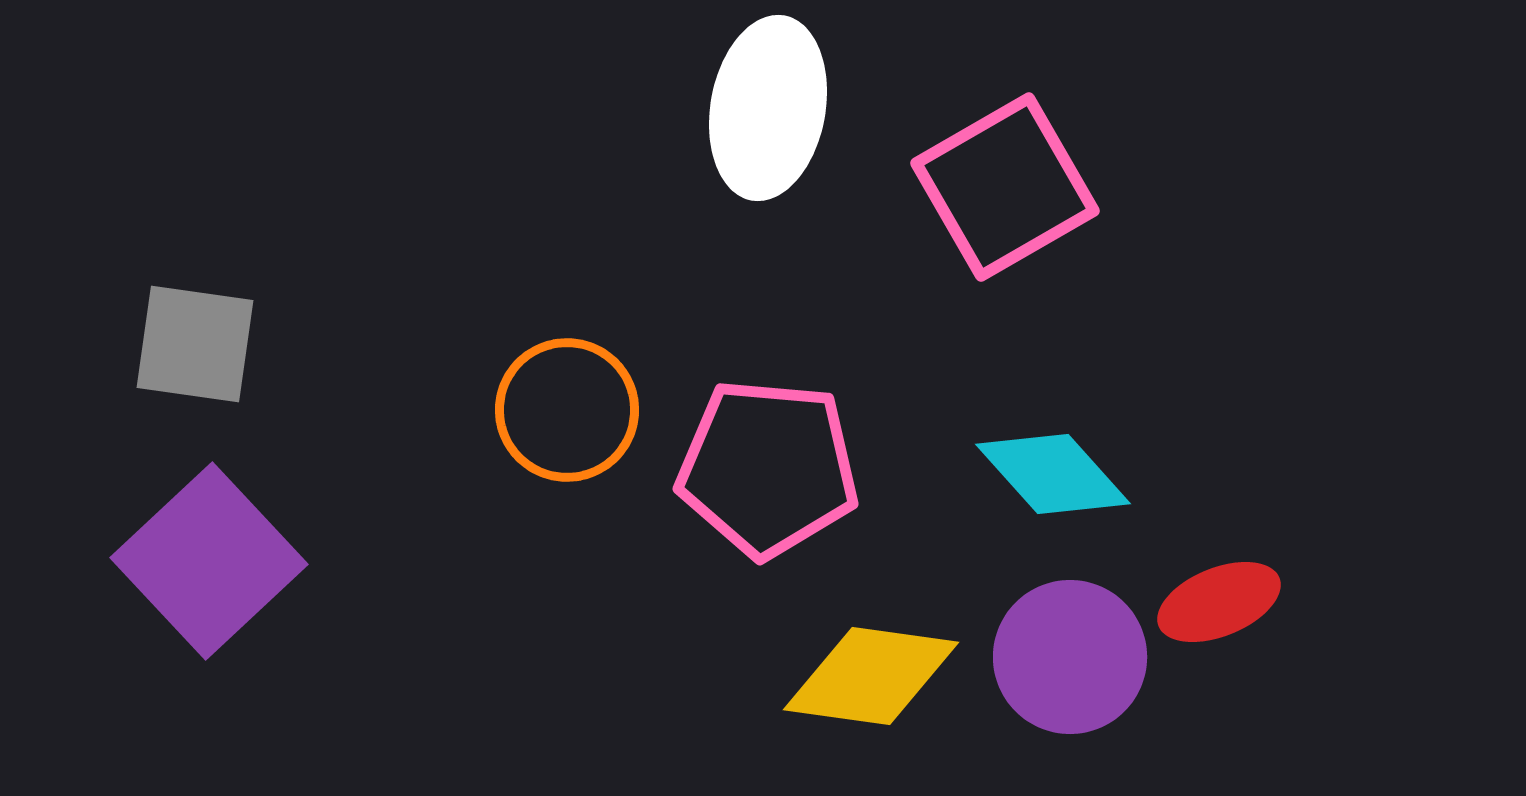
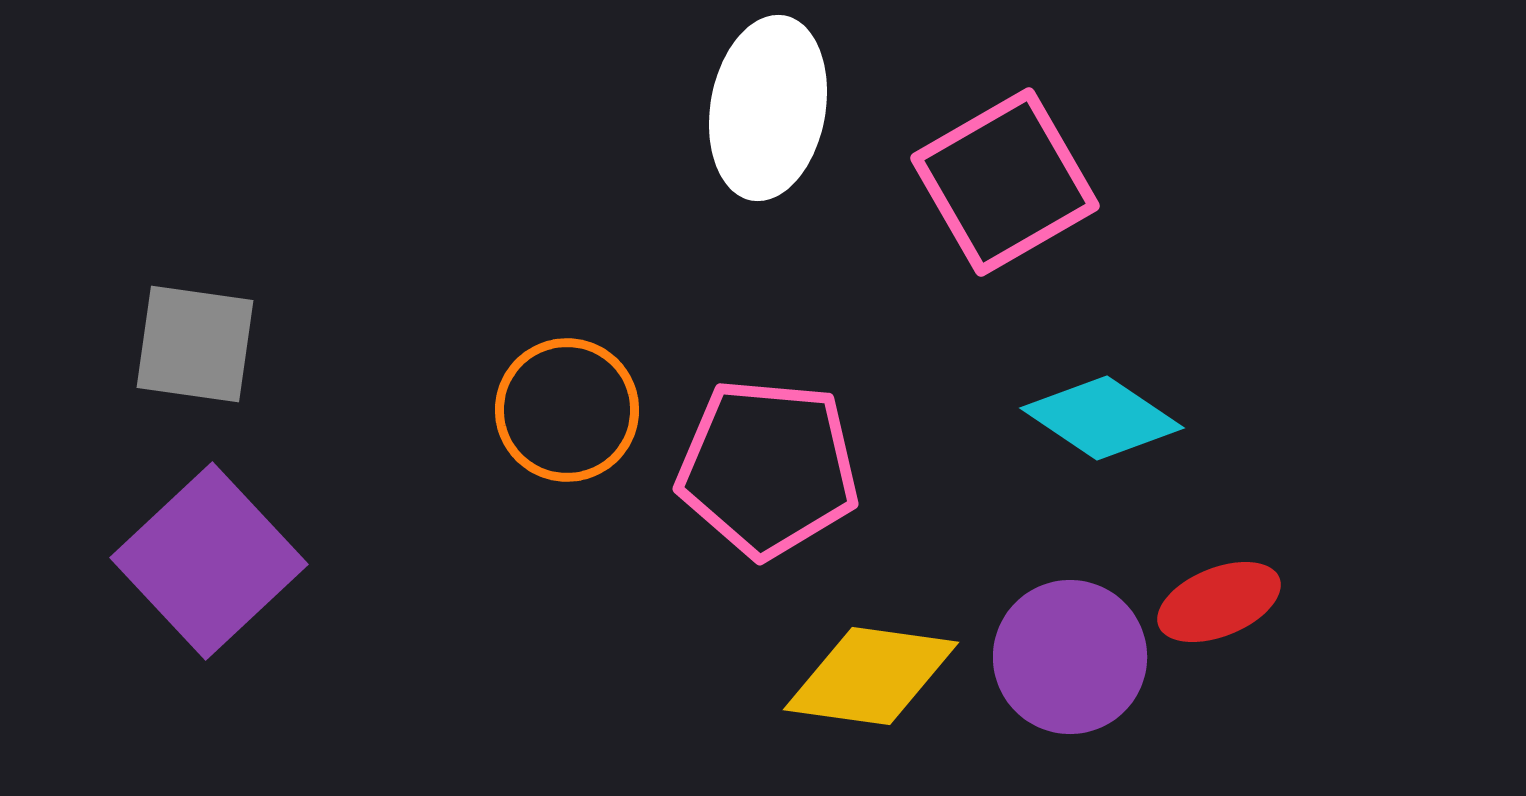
pink square: moved 5 px up
cyan diamond: moved 49 px right, 56 px up; rotated 14 degrees counterclockwise
